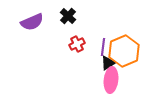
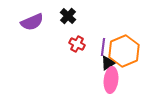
red cross: rotated 35 degrees counterclockwise
